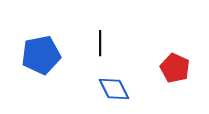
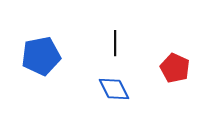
black line: moved 15 px right
blue pentagon: moved 1 px down
